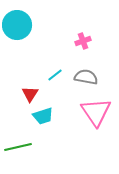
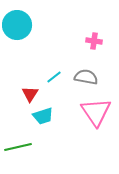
pink cross: moved 11 px right; rotated 28 degrees clockwise
cyan line: moved 1 px left, 2 px down
